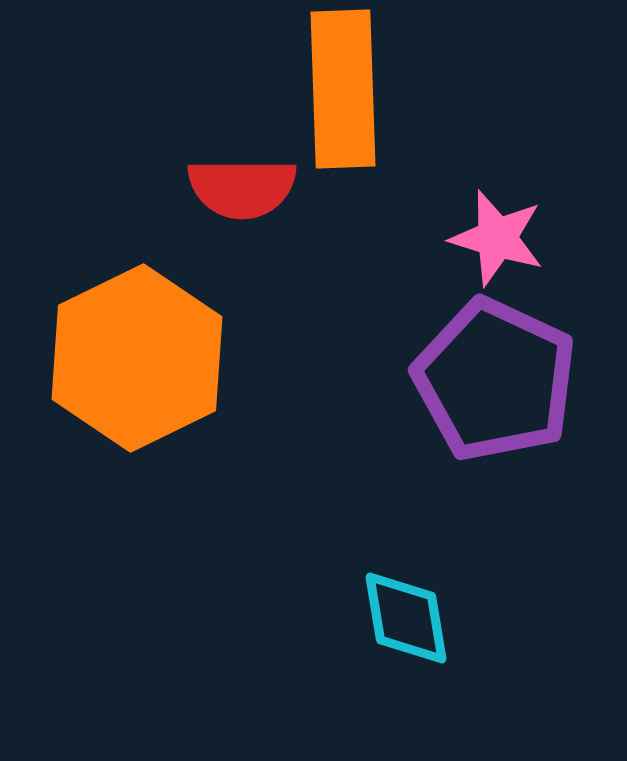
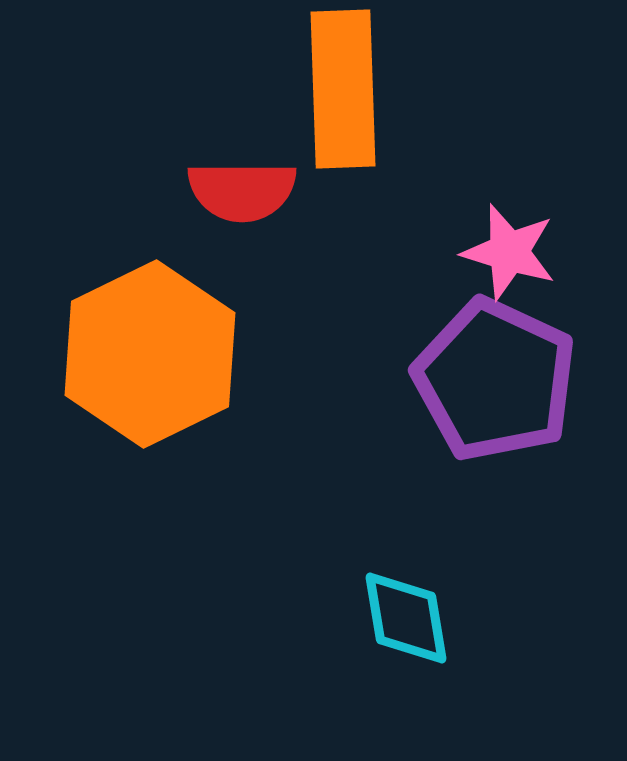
red semicircle: moved 3 px down
pink star: moved 12 px right, 14 px down
orange hexagon: moved 13 px right, 4 px up
